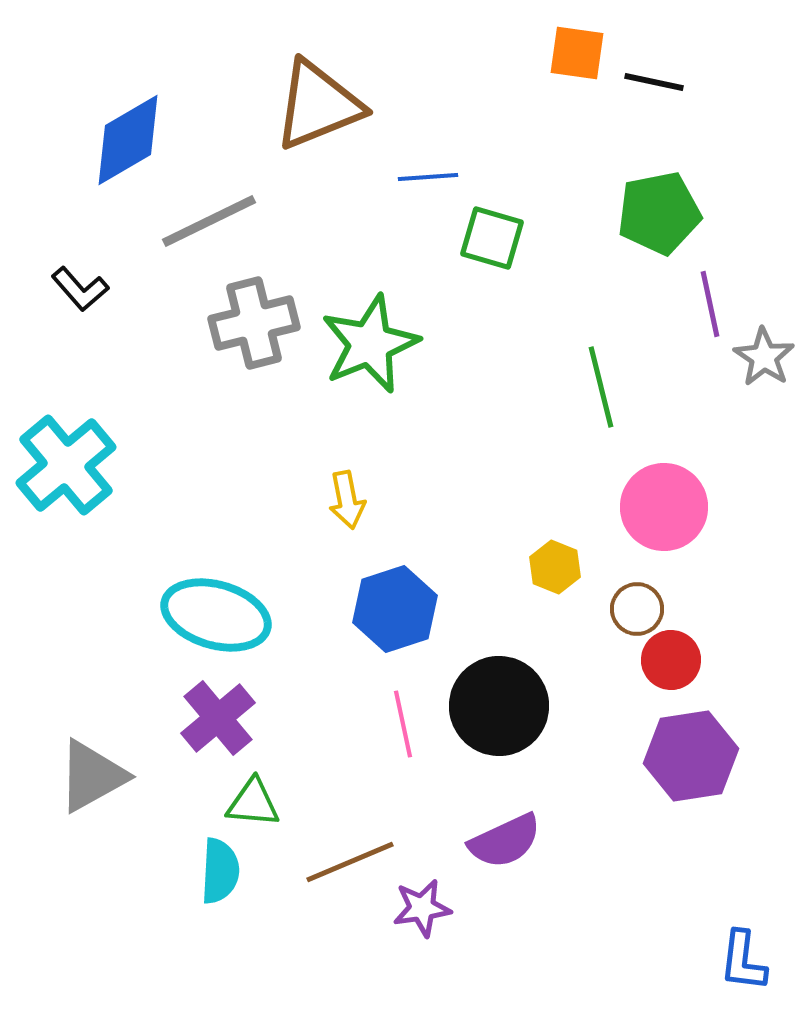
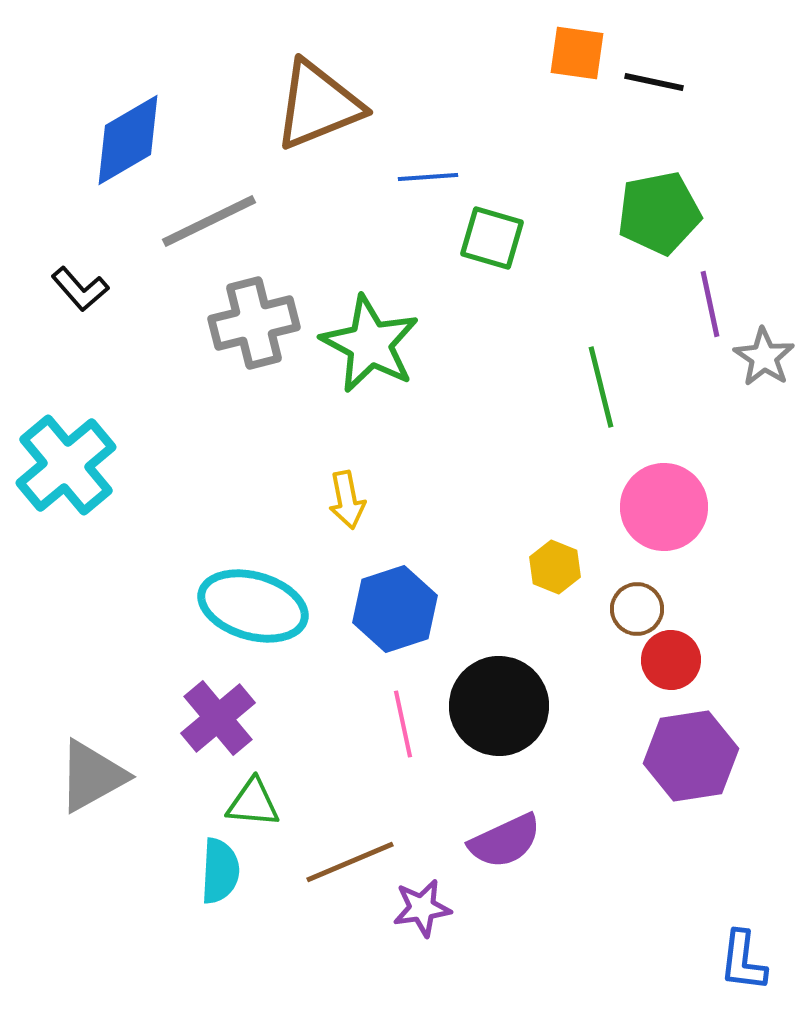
green star: rotated 22 degrees counterclockwise
cyan ellipse: moved 37 px right, 9 px up
